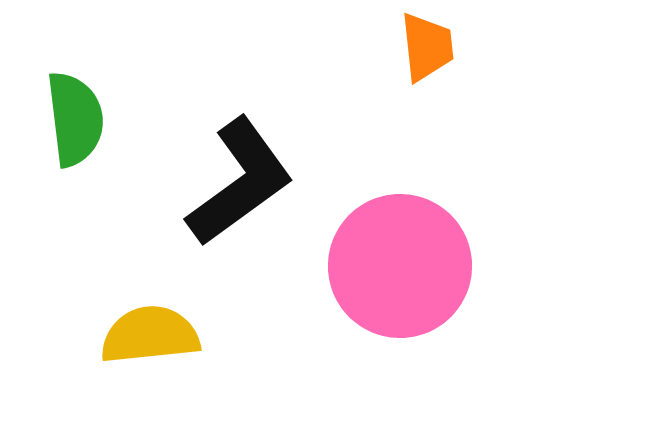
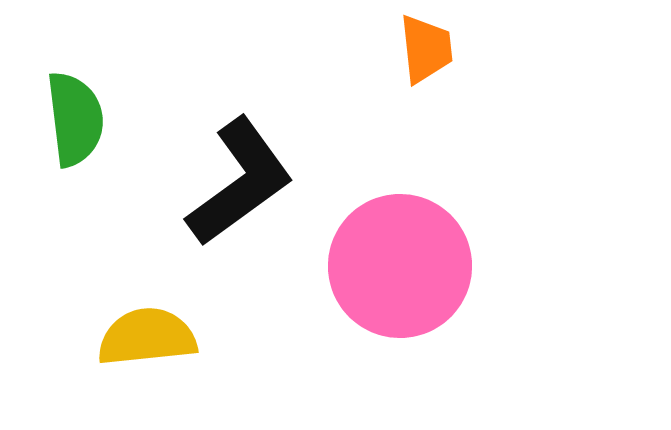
orange trapezoid: moved 1 px left, 2 px down
yellow semicircle: moved 3 px left, 2 px down
